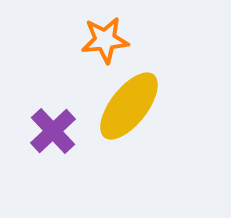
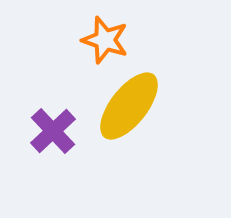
orange star: rotated 24 degrees clockwise
